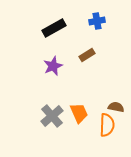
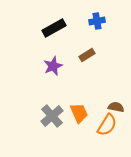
orange semicircle: rotated 30 degrees clockwise
